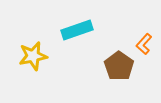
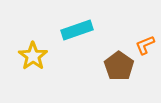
orange L-shape: moved 1 px right, 1 px down; rotated 25 degrees clockwise
yellow star: rotated 24 degrees counterclockwise
